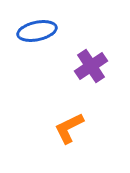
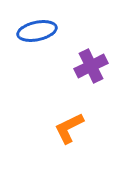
purple cross: rotated 8 degrees clockwise
